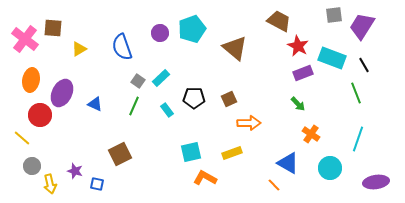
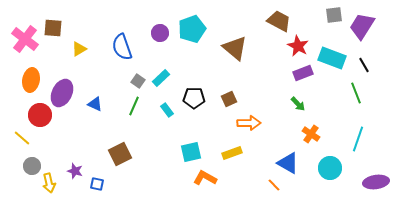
yellow arrow at (50, 184): moved 1 px left, 1 px up
